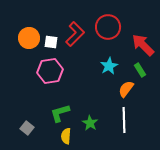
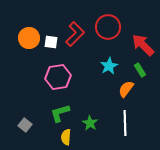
pink hexagon: moved 8 px right, 6 px down
white line: moved 1 px right, 3 px down
gray square: moved 2 px left, 3 px up
yellow semicircle: moved 1 px down
